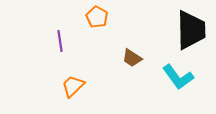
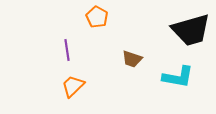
black trapezoid: rotated 75 degrees clockwise
purple line: moved 7 px right, 9 px down
brown trapezoid: moved 1 px down; rotated 15 degrees counterclockwise
cyan L-shape: rotated 44 degrees counterclockwise
